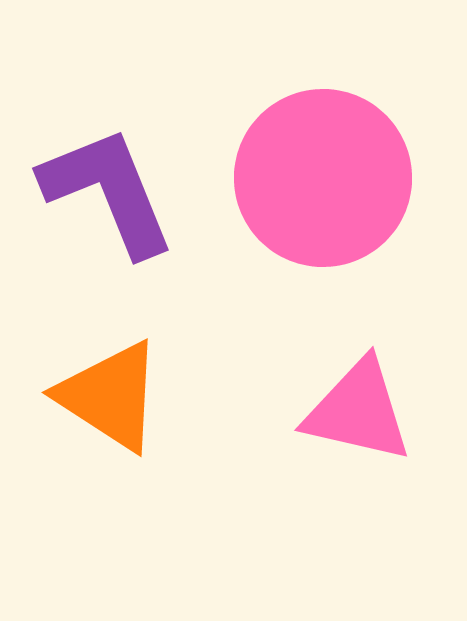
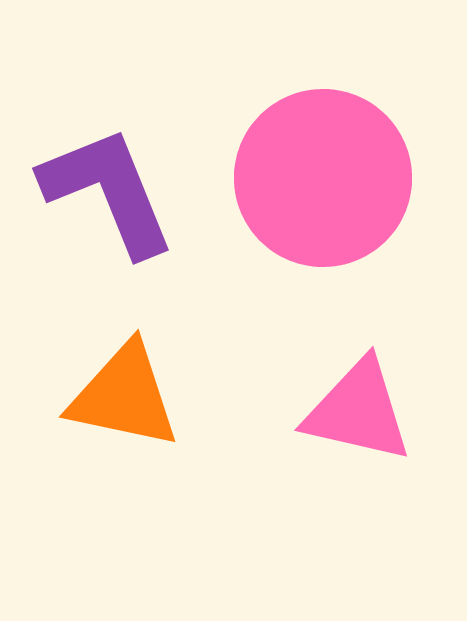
orange triangle: moved 14 px right; rotated 21 degrees counterclockwise
